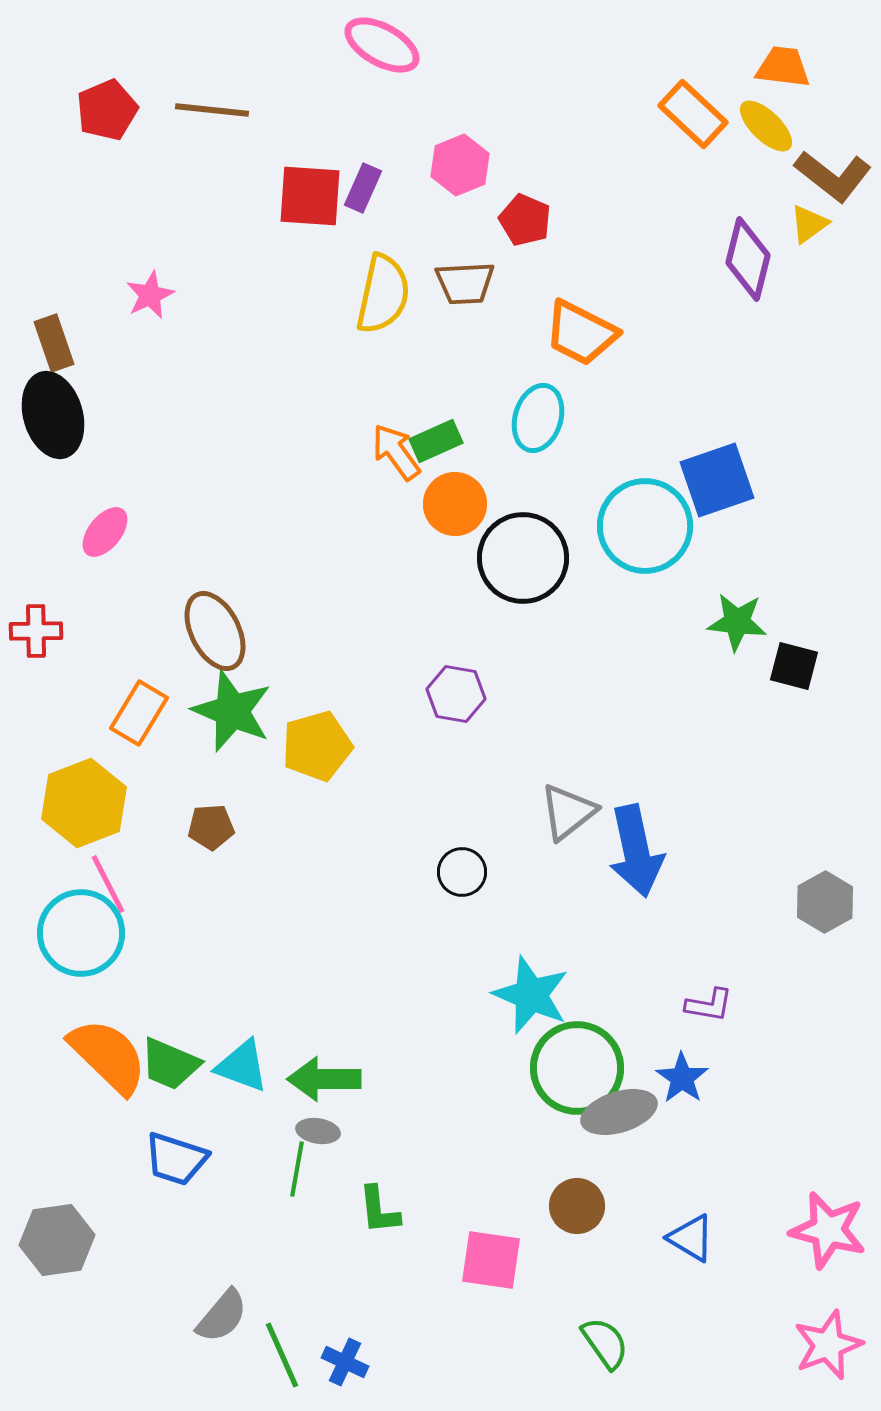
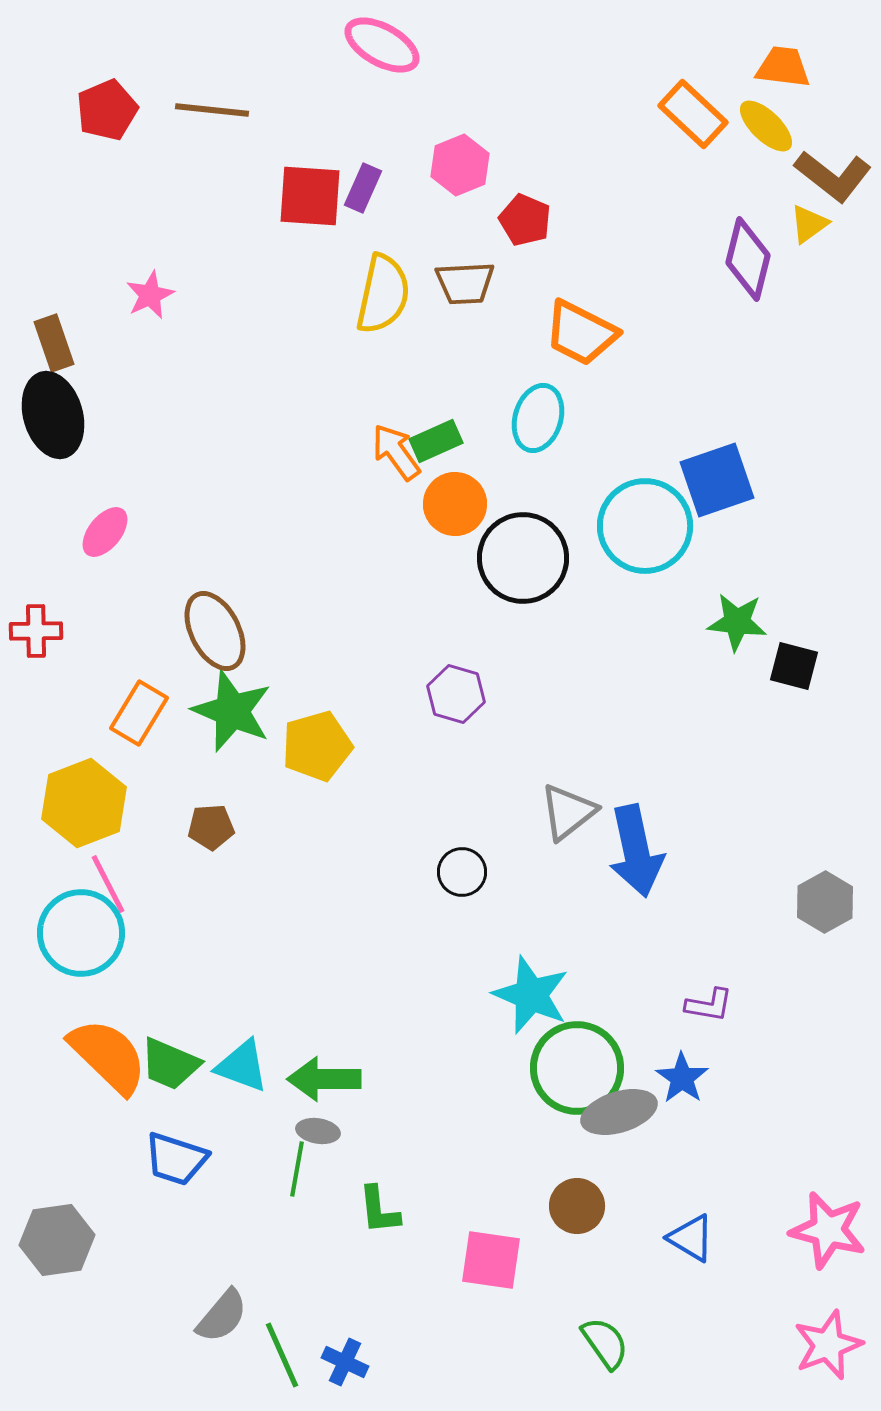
purple hexagon at (456, 694): rotated 6 degrees clockwise
